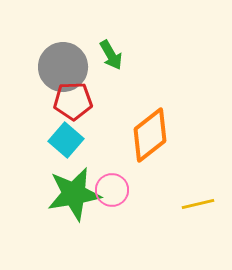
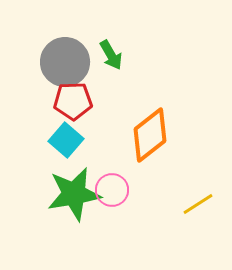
gray circle: moved 2 px right, 5 px up
yellow line: rotated 20 degrees counterclockwise
